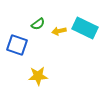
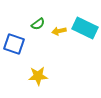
blue square: moved 3 px left, 1 px up
